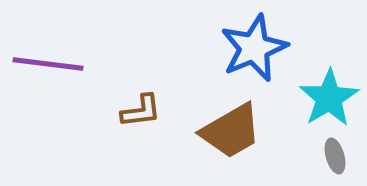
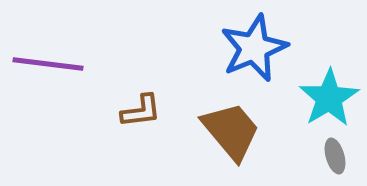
brown trapezoid: rotated 100 degrees counterclockwise
